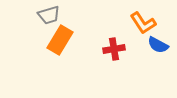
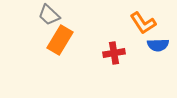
gray trapezoid: rotated 60 degrees clockwise
blue semicircle: rotated 30 degrees counterclockwise
red cross: moved 4 px down
